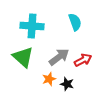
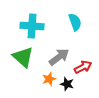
red arrow: moved 7 px down
